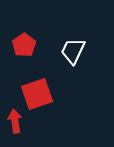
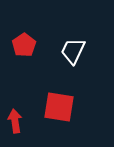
red square: moved 22 px right, 13 px down; rotated 28 degrees clockwise
